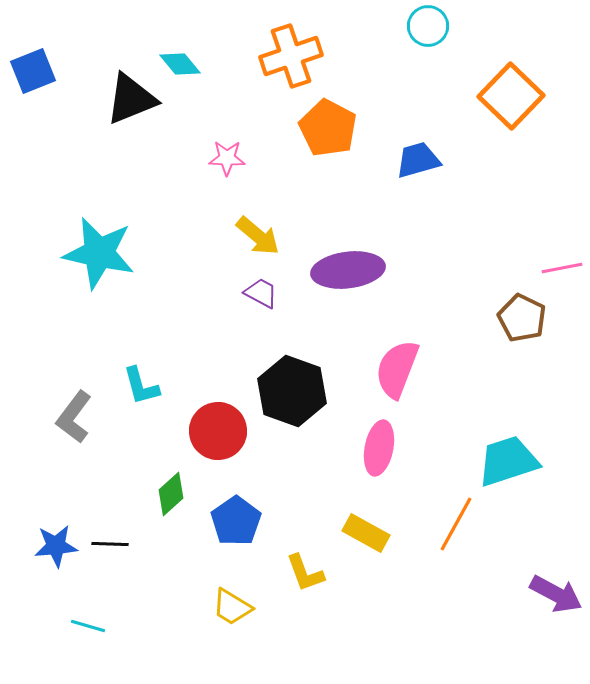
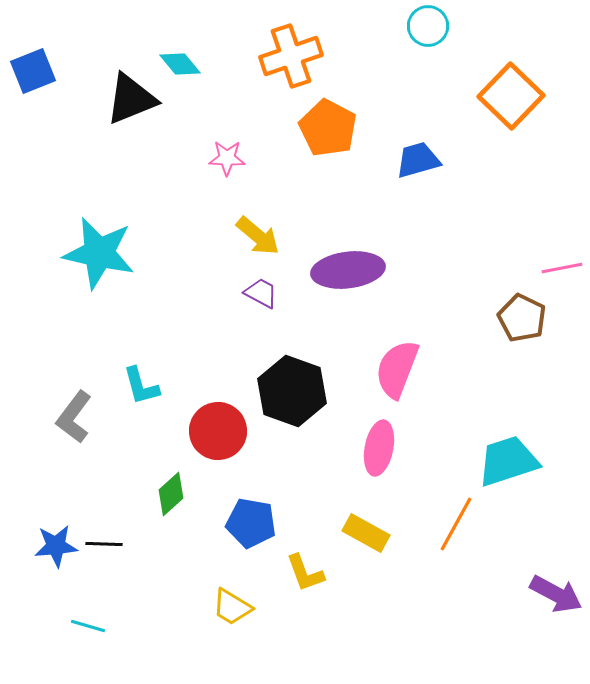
blue pentagon: moved 15 px right, 2 px down; rotated 27 degrees counterclockwise
black line: moved 6 px left
